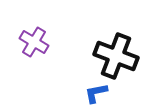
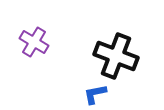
blue L-shape: moved 1 px left, 1 px down
